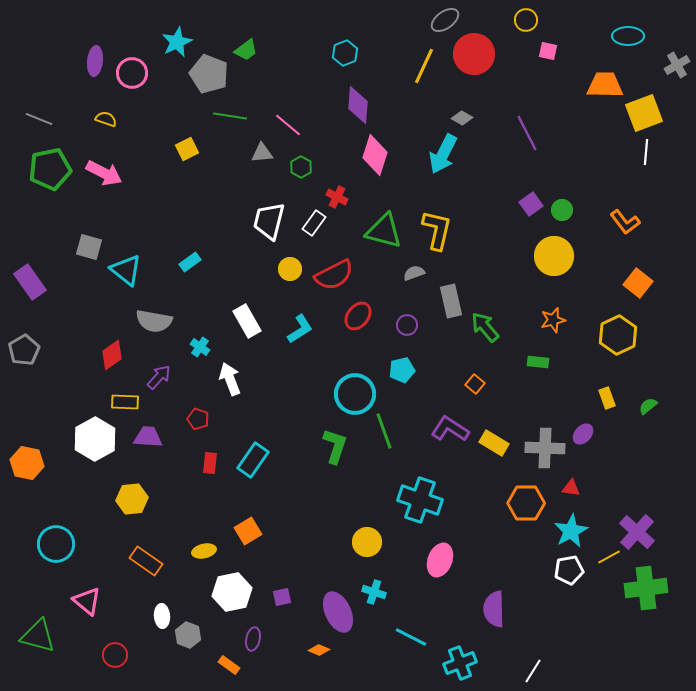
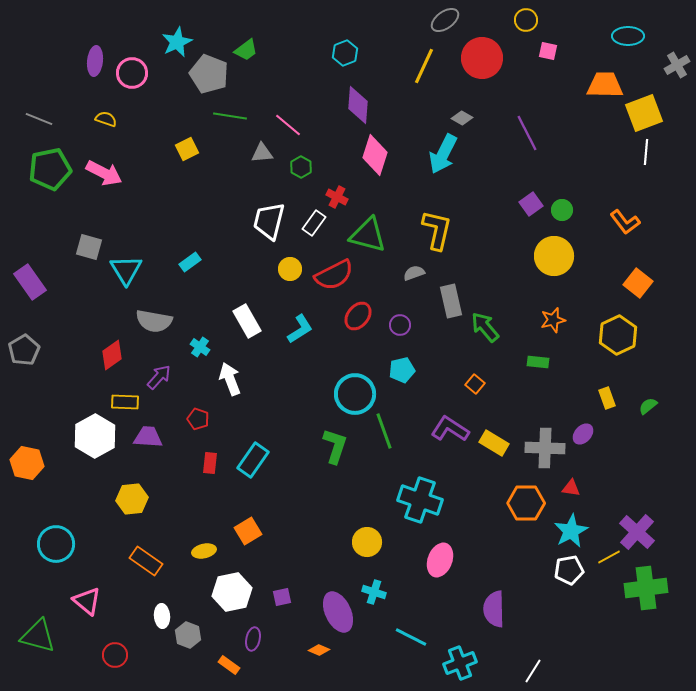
red circle at (474, 54): moved 8 px right, 4 px down
green triangle at (384, 231): moved 16 px left, 4 px down
cyan triangle at (126, 270): rotated 20 degrees clockwise
purple circle at (407, 325): moved 7 px left
white hexagon at (95, 439): moved 3 px up
